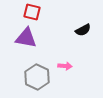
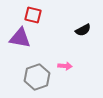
red square: moved 1 px right, 3 px down
purple triangle: moved 6 px left
gray hexagon: rotated 15 degrees clockwise
